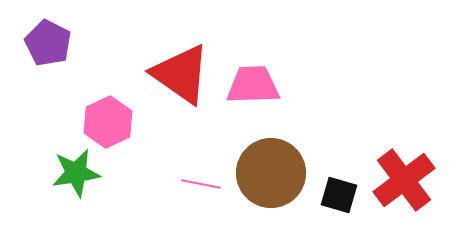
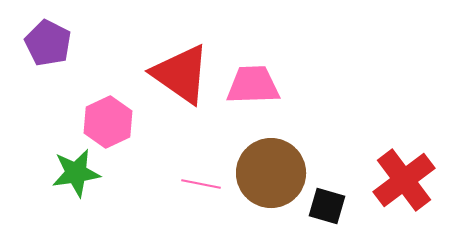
black square: moved 12 px left, 11 px down
